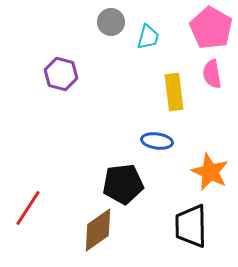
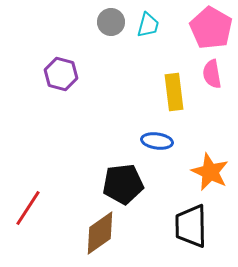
cyan trapezoid: moved 12 px up
brown diamond: moved 2 px right, 3 px down
